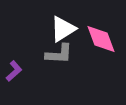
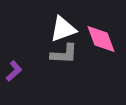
white triangle: rotated 12 degrees clockwise
gray L-shape: moved 5 px right
